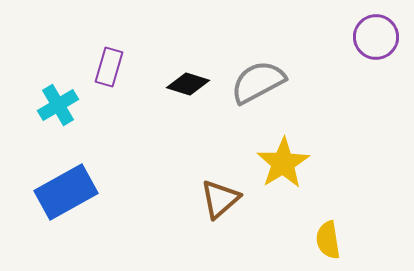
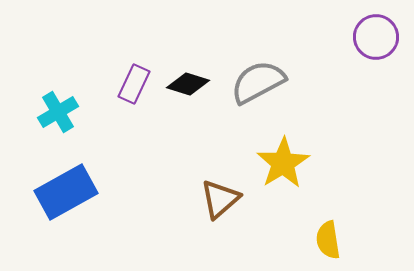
purple rectangle: moved 25 px right, 17 px down; rotated 9 degrees clockwise
cyan cross: moved 7 px down
